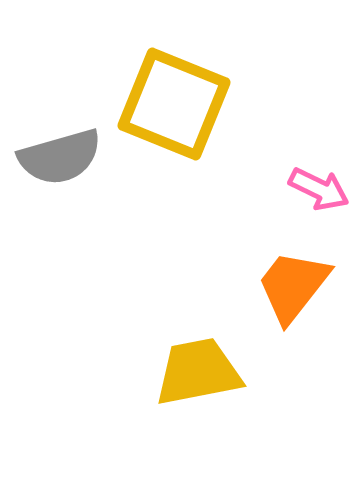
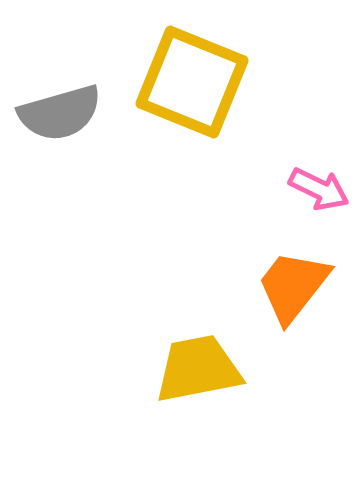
yellow square: moved 18 px right, 22 px up
gray semicircle: moved 44 px up
yellow trapezoid: moved 3 px up
